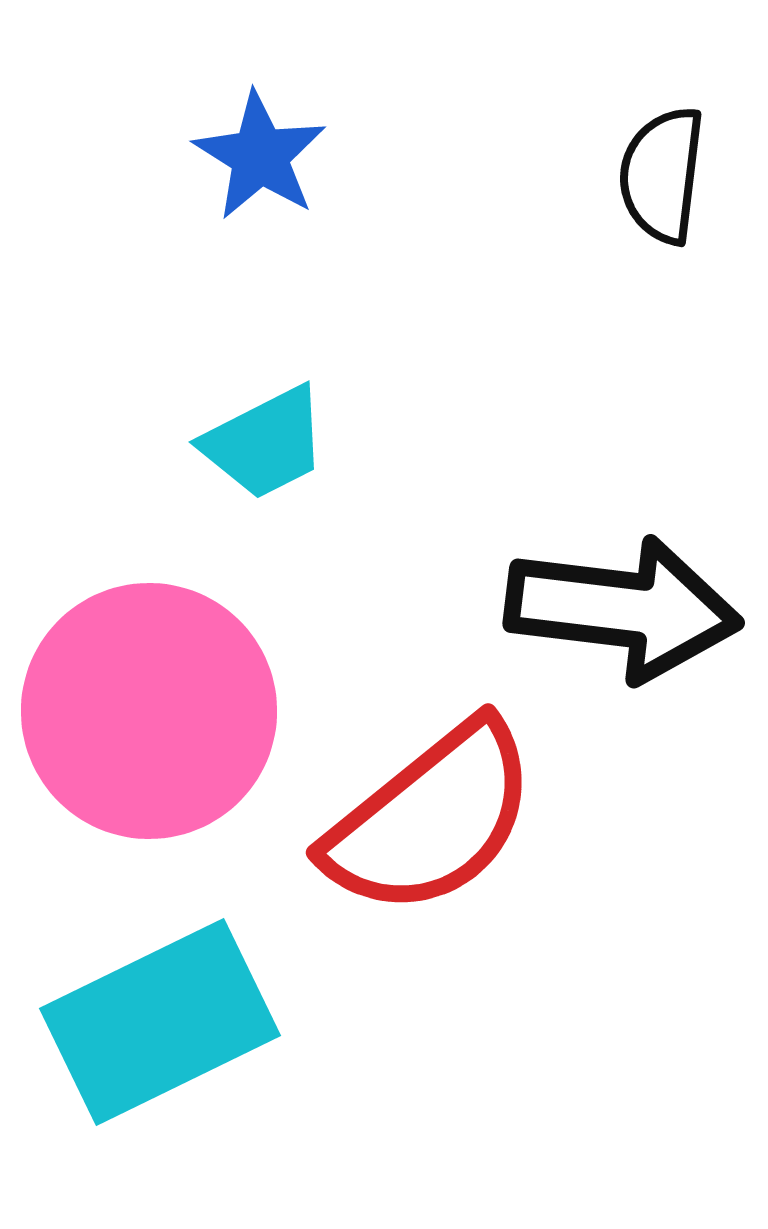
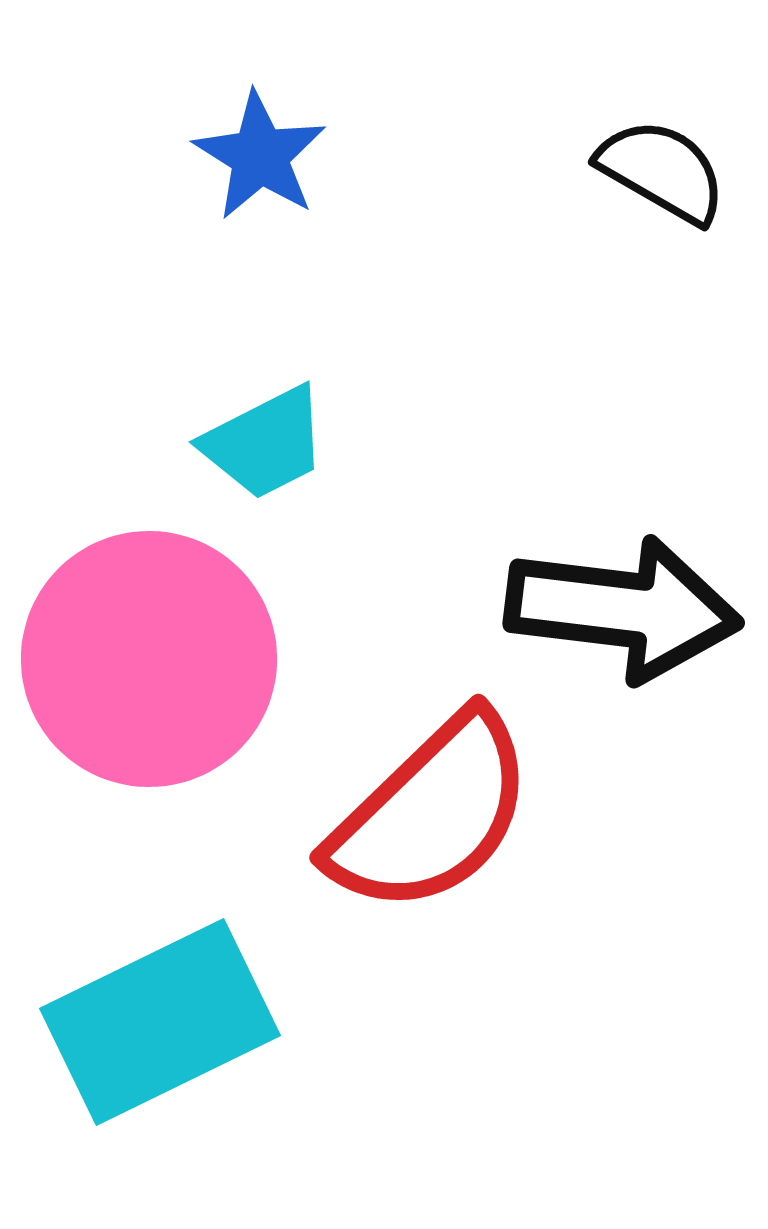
black semicircle: moved 4 px up; rotated 113 degrees clockwise
pink circle: moved 52 px up
red semicircle: moved 5 px up; rotated 5 degrees counterclockwise
